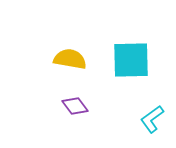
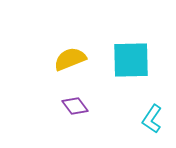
yellow semicircle: rotated 32 degrees counterclockwise
cyan L-shape: rotated 20 degrees counterclockwise
